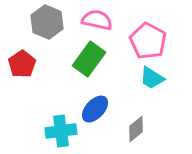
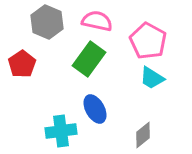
pink semicircle: moved 1 px down
blue ellipse: rotated 72 degrees counterclockwise
gray diamond: moved 7 px right, 6 px down
